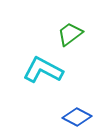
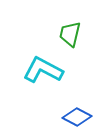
green trapezoid: rotated 40 degrees counterclockwise
